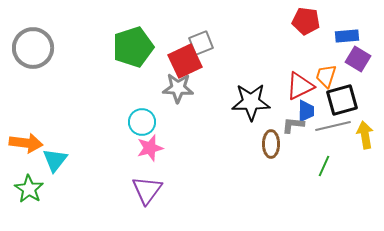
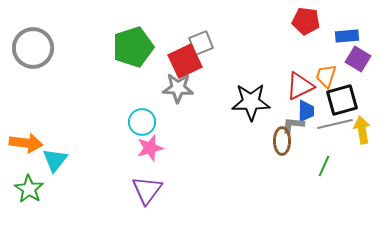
gray line: moved 2 px right, 2 px up
yellow arrow: moved 3 px left, 5 px up
brown ellipse: moved 11 px right, 3 px up
